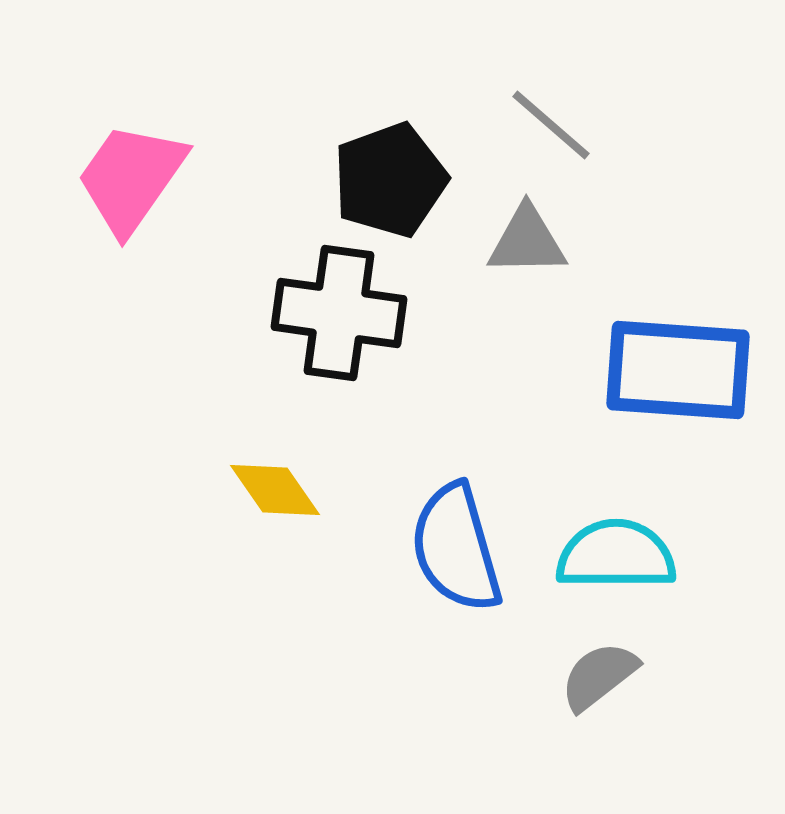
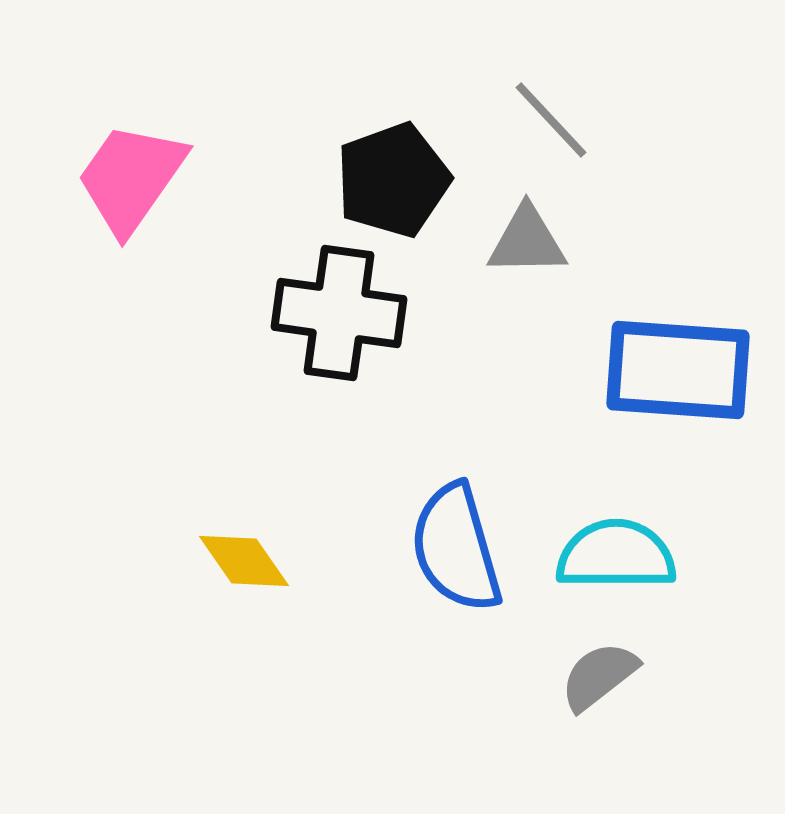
gray line: moved 5 px up; rotated 6 degrees clockwise
black pentagon: moved 3 px right
yellow diamond: moved 31 px left, 71 px down
